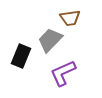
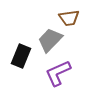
brown trapezoid: moved 1 px left
purple L-shape: moved 5 px left
